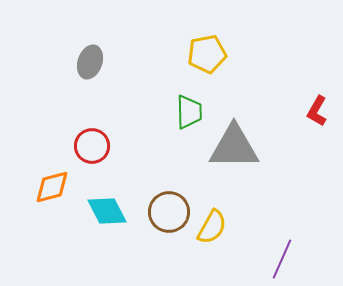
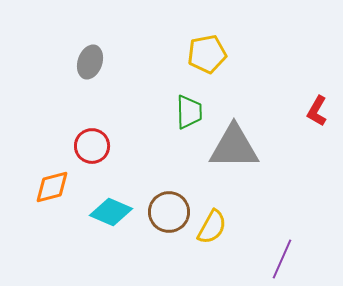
cyan diamond: moved 4 px right, 1 px down; rotated 39 degrees counterclockwise
